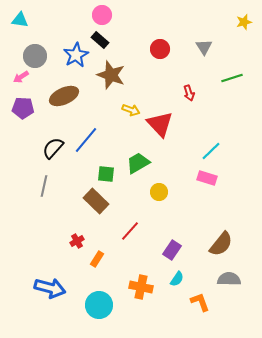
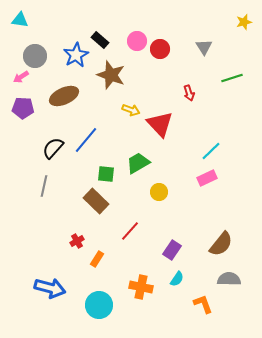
pink circle: moved 35 px right, 26 px down
pink rectangle: rotated 42 degrees counterclockwise
orange L-shape: moved 3 px right, 2 px down
